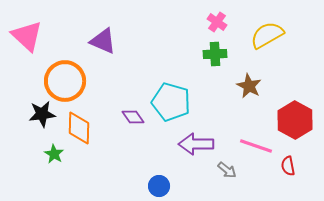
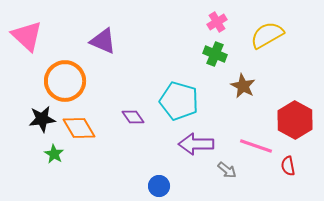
pink cross: rotated 24 degrees clockwise
green cross: rotated 25 degrees clockwise
brown star: moved 6 px left
cyan pentagon: moved 8 px right, 1 px up
black star: moved 5 px down
orange diamond: rotated 32 degrees counterclockwise
